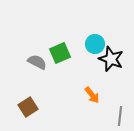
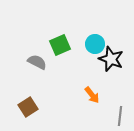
green square: moved 8 px up
